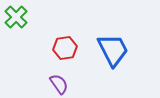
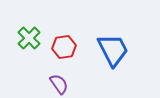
green cross: moved 13 px right, 21 px down
red hexagon: moved 1 px left, 1 px up
